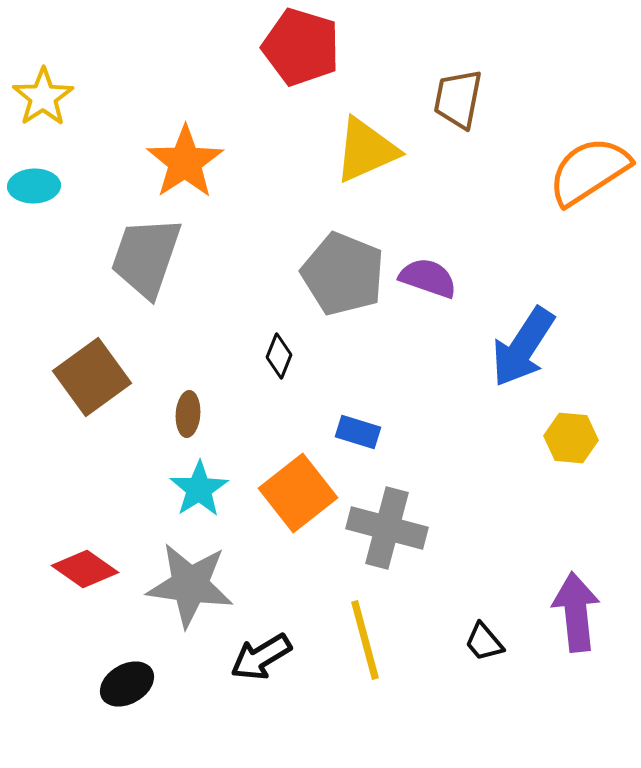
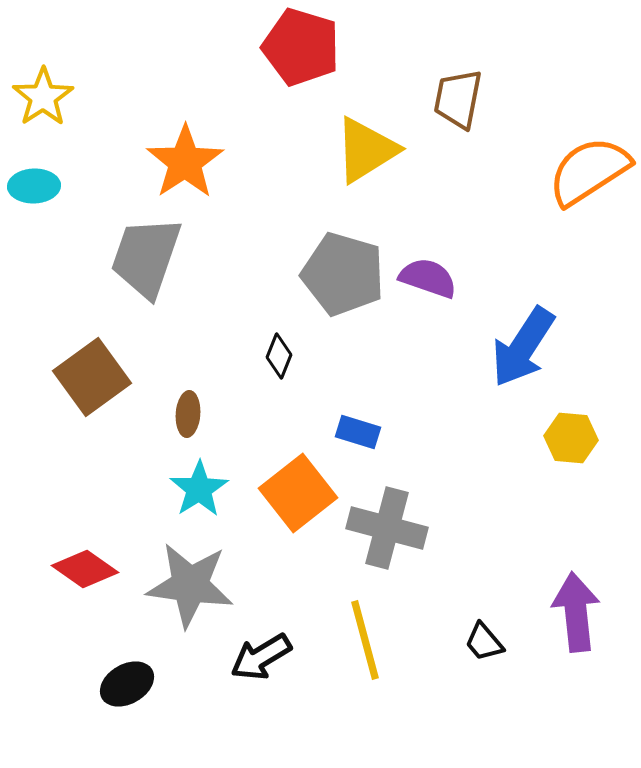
yellow triangle: rotated 8 degrees counterclockwise
gray pentagon: rotated 6 degrees counterclockwise
